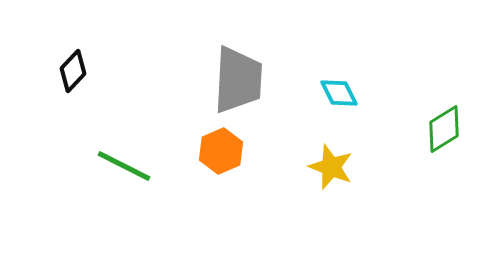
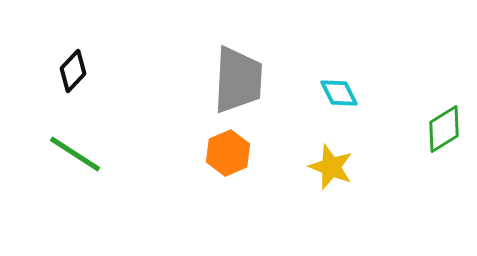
orange hexagon: moved 7 px right, 2 px down
green line: moved 49 px left, 12 px up; rotated 6 degrees clockwise
